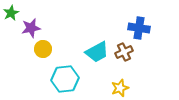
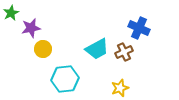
blue cross: rotated 15 degrees clockwise
cyan trapezoid: moved 3 px up
